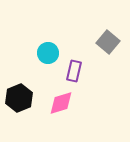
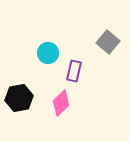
black hexagon: rotated 12 degrees clockwise
pink diamond: rotated 28 degrees counterclockwise
